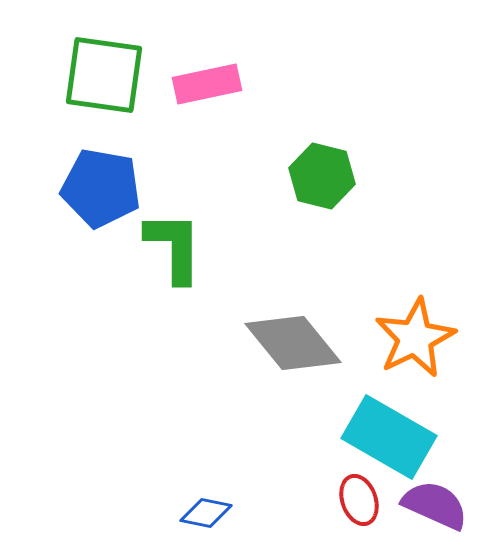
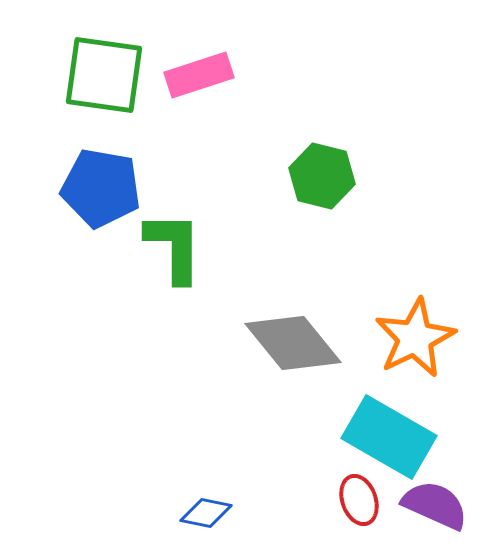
pink rectangle: moved 8 px left, 9 px up; rotated 6 degrees counterclockwise
